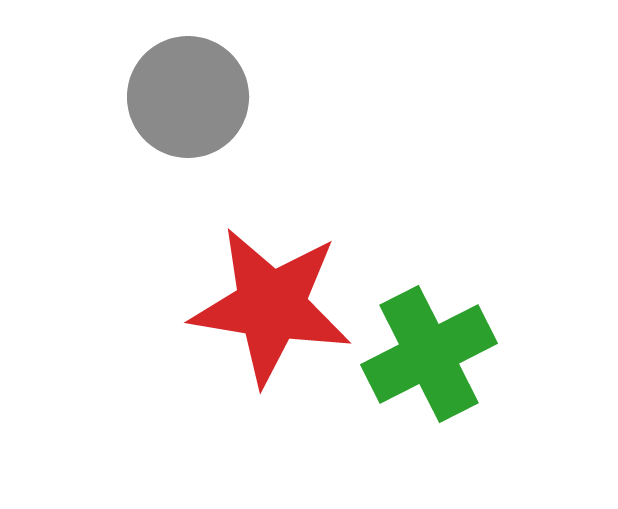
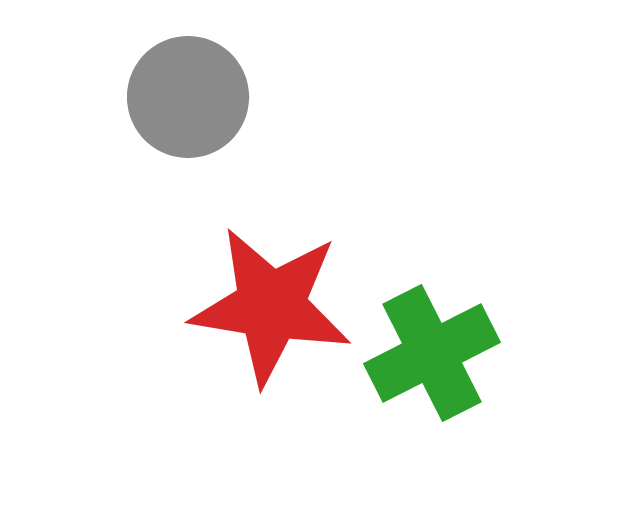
green cross: moved 3 px right, 1 px up
